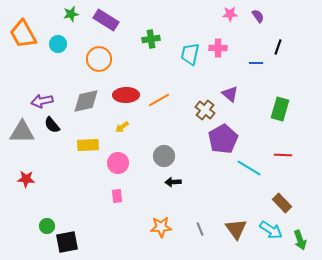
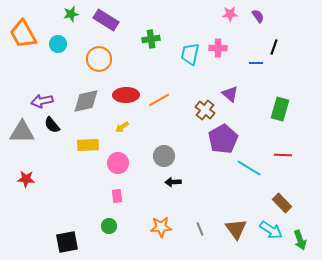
black line: moved 4 px left
green circle: moved 62 px right
